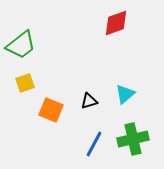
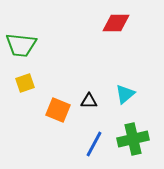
red diamond: rotated 20 degrees clockwise
green trapezoid: rotated 44 degrees clockwise
black triangle: rotated 18 degrees clockwise
orange square: moved 7 px right
